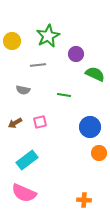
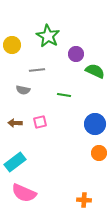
green star: rotated 15 degrees counterclockwise
yellow circle: moved 4 px down
gray line: moved 1 px left, 5 px down
green semicircle: moved 3 px up
brown arrow: rotated 32 degrees clockwise
blue circle: moved 5 px right, 3 px up
cyan rectangle: moved 12 px left, 2 px down
